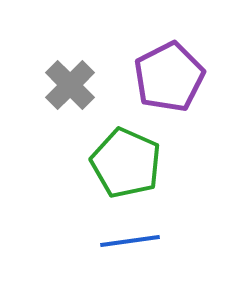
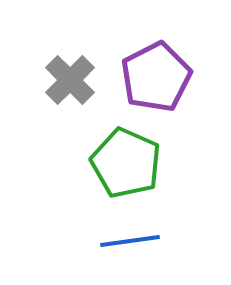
purple pentagon: moved 13 px left
gray cross: moved 5 px up
